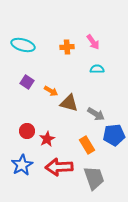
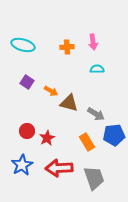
pink arrow: rotated 28 degrees clockwise
red star: moved 1 px up
orange rectangle: moved 3 px up
red arrow: moved 1 px down
